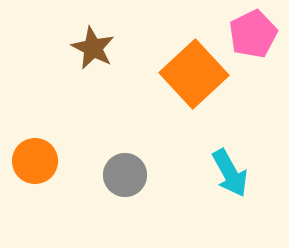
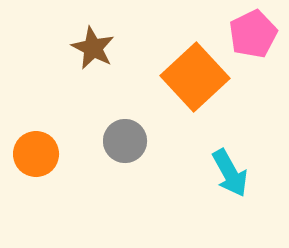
orange square: moved 1 px right, 3 px down
orange circle: moved 1 px right, 7 px up
gray circle: moved 34 px up
